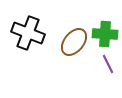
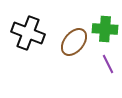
green cross: moved 5 px up
